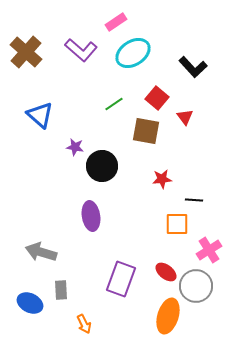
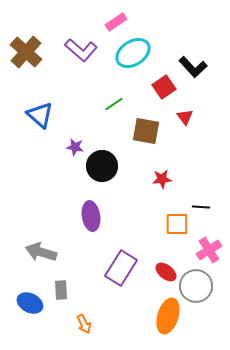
red square: moved 7 px right, 11 px up; rotated 15 degrees clockwise
black line: moved 7 px right, 7 px down
purple rectangle: moved 11 px up; rotated 12 degrees clockwise
